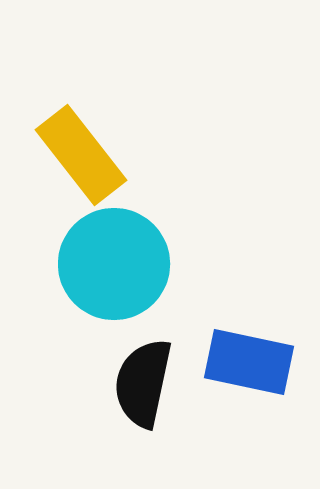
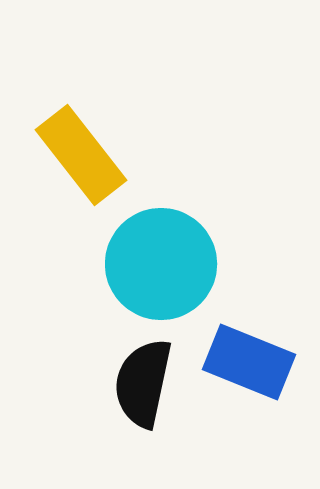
cyan circle: moved 47 px right
blue rectangle: rotated 10 degrees clockwise
